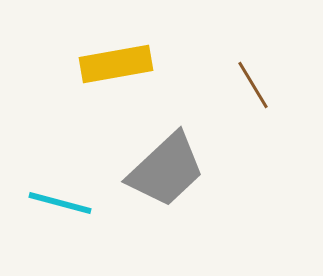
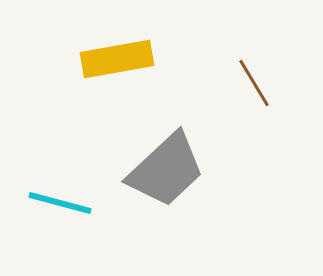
yellow rectangle: moved 1 px right, 5 px up
brown line: moved 1 px right, 2 px up
